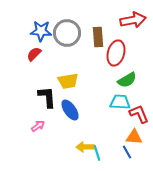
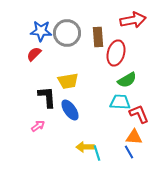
blue line: moved 2 px right
